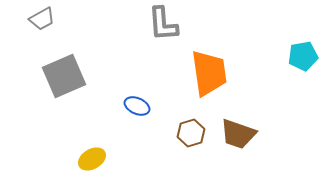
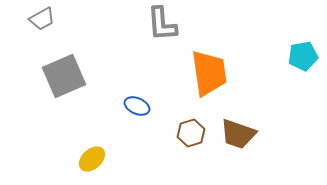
gray L-shape: moved 1 px left
yellow ellipse: rotated 12 degrees counterclockwise
